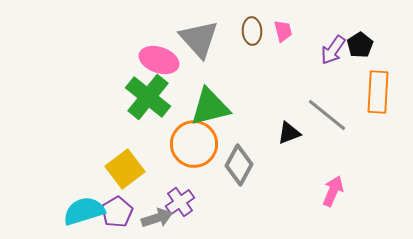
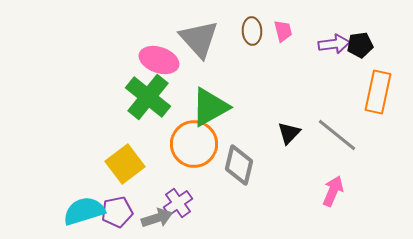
black pentagon: rotated 25 degrees clockwise
purple arrow: moved 1 px right, 6 px up; rotated 132 degrees counterclockwise
orange rectangle: rotated 9 degrees clockwise
green triangle: rotated 15 degrees counterclockwise
gray line: moved 10 px right, 20 px down
black triangle: rotated 25 degrees counterclockwise
gray diamond: rotated 15 degrees counterclockwise
yellow square: moved 5 px up
purple cross: moved 2 px left, 1 px down
purple pentagon: rotated 20 degrees clockwise
